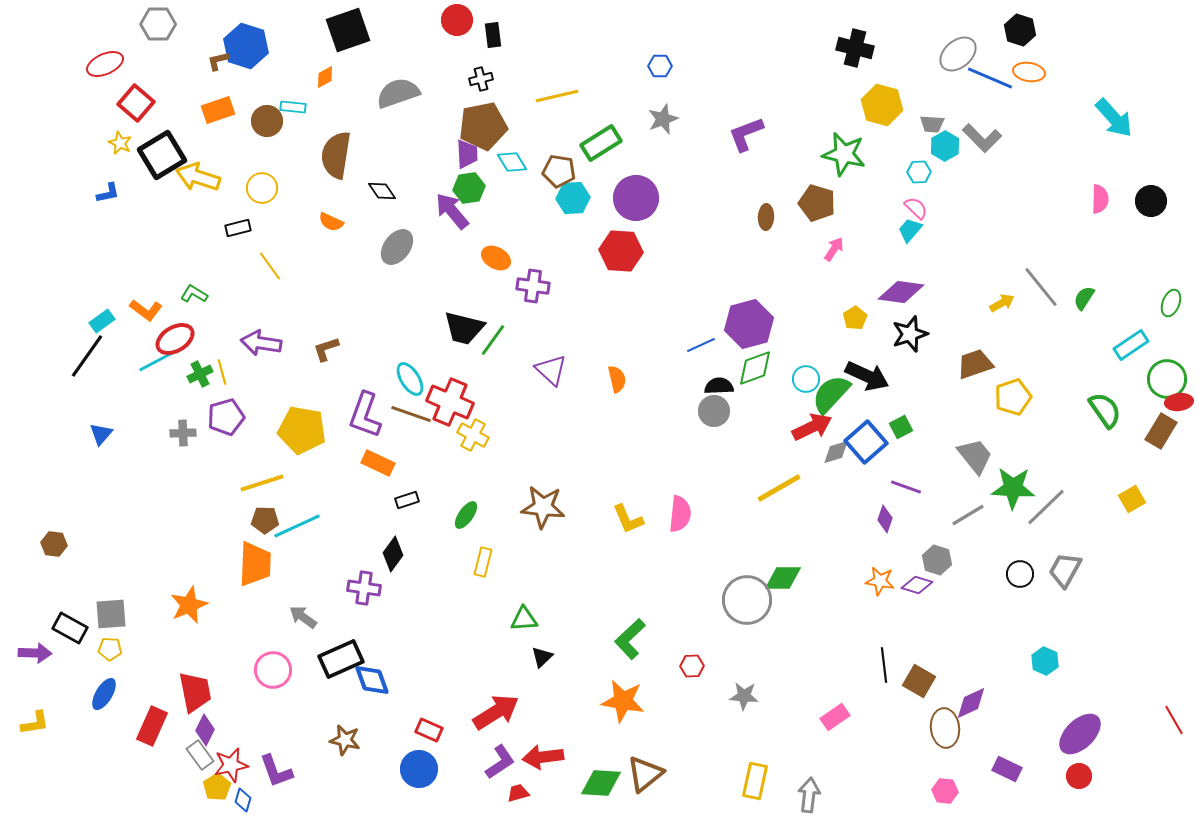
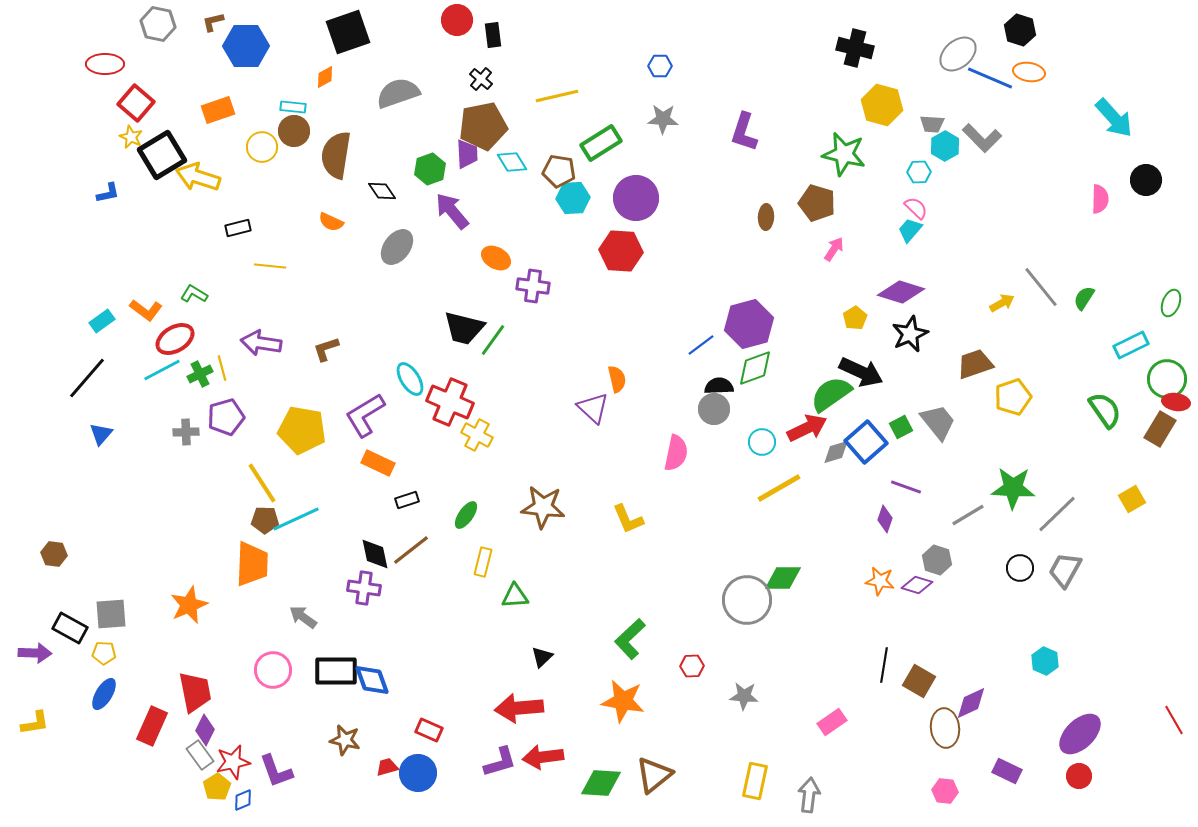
gray hexagon at (158, 24): rotated 12 degrees clockwise
black square at (348, 30): moved 2 px down
blue hexagon at (246, 46): rotated 18 degrees counterclockwise
brown L-shape at (218, 61): moved 5 px left, 39 px up
red ellipse at (105, 64): rotated 24 degrees clockwise
black cross at (481, 79): rotated 35 degrees counterclockwise
gray star at (663, 119): rotated 24 degrees clockwise
brown circle at (267, 121): moved 27 px right, 10 px down
purple L-shape at (746, 134): moved 2 px left, 2 px up; rotated 51 degrees counterclockwise
yellow star at (120, 143): moved 11 px right, 6 px up
yellow circle at (262, 188): moved 41 px up
green hexagon at (469, 188): moved 39 px left, 19 px up; rotated 12 degrees counterclockwise
black circle at (1151, 201): moved 5 px left, 21 px up
yellow line at (270, 266): rotated 48 degrees counterclockwise
purple diamond at (901, 292): rotated 9 degrees clockwise
black star at (910, 334): rotated 6 degrees counterclockwise
blue line at (701, 345): rotated 12 degrees counterclockwise
cyan rectangle at (1131, 345): rotated 8 degrees clockwise
black line at (87, 356): moved 22 px down; rotated 6 degrees clockwise
cyan line at (157, 361): moved 5 px right, 9 px down
purple triangle at (551, 370): moved 42 px right, 38 px down
yellow line at (222, 372): moved 4 px up
black arrow at (867, 376): moved 6 px left, 4 px up
cyan circle at (806, 379): moved 44 px left, 63 px down
green semicircle at (831, 394): rotated 12 degrees clockwise
red ellipse at (1179, 402): moved 3 px left; rotated 16 degrees clockwise
gray circle at (714, 411): moved 2 px up
brown line at (411, 414): moved 136 px down; rotated 57 degrees counterclockwise
purple L-shape at (365, 415): rotated 39 degrees clockwise
red arrow at (812, 427): moved 5 px left, 1 px down
brown rectangle at (1161, 431): moved 1 px left, 2 px up
gray cross at (183, 433): moved 3 px right, 1 px up
yellow cross at (473, 435): moved 4 px right
gray trapezoid at (975, 456): moved 37 px left, 34 px up
yellow line at (262, 483): rotated 75 degrees clockwise
gray line at (1046, 507): moved 11 px right, 7 px down
pink semicircle at (680, 514): moved 4 px left, 61 px up; rotated 6 degrees clockwise
cyan line at (297, 526): moved 1 px left, 7 px up
brown hexagon at (54, 544): moved 10 px down
black diamond at (393, 554): moved 18 px left; rotated 48 degrees counterclockwise
orange trapezoid at (255, 564): moved 3 px left
black circle at (1020, 574): moved 6 px up
green triangle at (524, 619): moved 9 px left, 23 px up
yellow pentagon at (110, 649): moved 6 px left, 4 px down
black rectangle at (341, 659): moved 5 px left, 12 px down; rotated 24 degrees clockwise
black line at (884, 665): rotated 16 degrees clockwise
red arrow at (496, 712): moved 23 px right, 4 px up; rotated 153 degrees counterclockwise
pink rectangle at (835, 717): moved 3 px left, 5 px down
purple L-shape at (500, 762): rotated 18 degrees clockwise
red star at (231, 765): moved 2 px right, 3 px up
blue circle at (419, 769): moved 1 px left, 4 px down
purple rectangle at (1007, 769): moved 2 px down
brown triangle at (645, 774): moved 9 px right, 1 px down
red trapezoid at (518, 793): moved 131 px left, 26 px up
blue diamond at (243, 800): rotated 50 degrees clockwise
